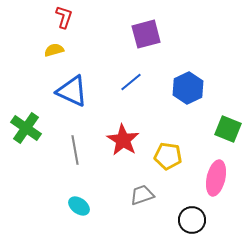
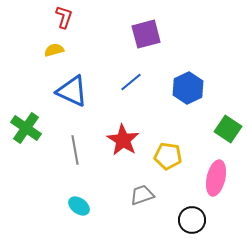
green square: rotated 12 degrees clockwise
